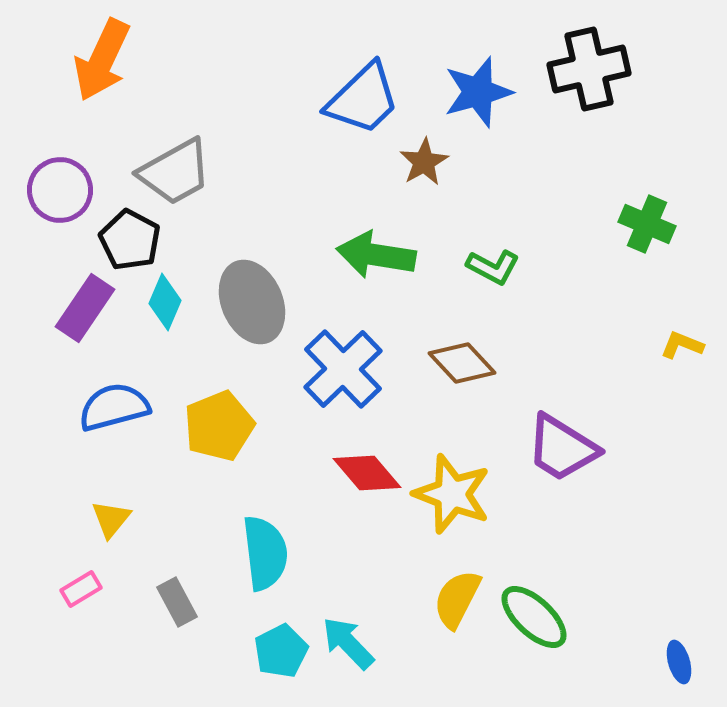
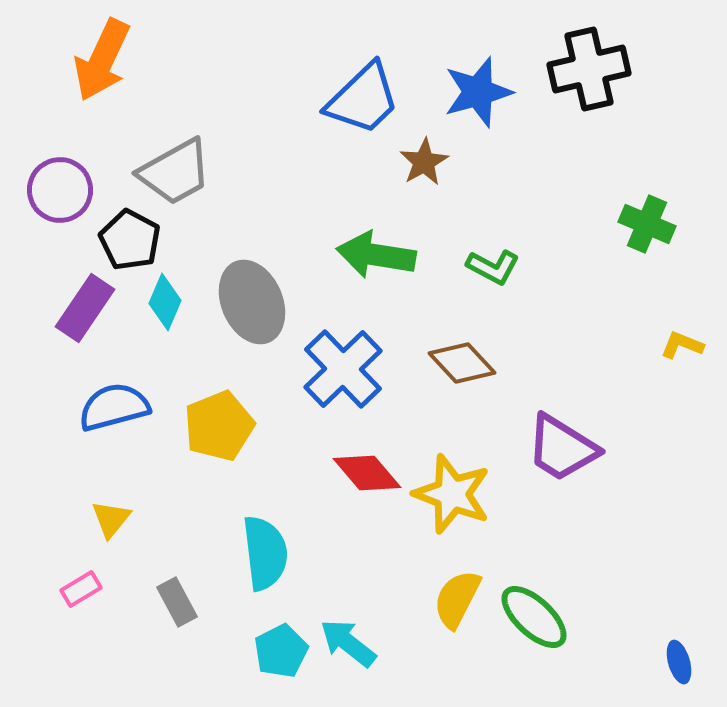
cyan arrow: rotated 8 degrees counterclockwise
